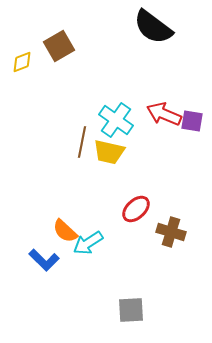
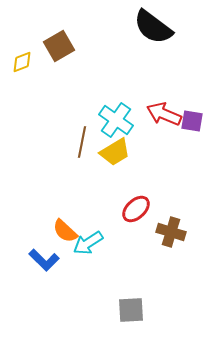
yellow trapezoid: moved 6 px right; rotated 44 degrees counterclockwise
